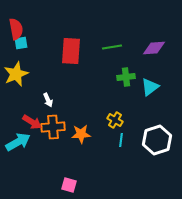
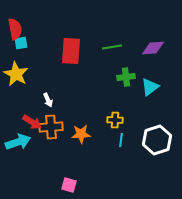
red semicircle: moved 1 px left
purple diamond: moved 1 px left
yellow star: rotated 20 degrees counterclockwise
yellow cross: rotated 28 degrees counterclockwise
orange cross: moved 2 px left
cyan arrow: rotated 10 degrees clockwise
